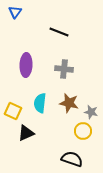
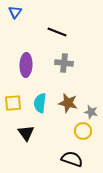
black line: moved 2 px left
gray cross: moved 6 px up
brown star: moved 1 px left
yellow square: moved 8 px up; rotated 30 degrees counterclockwise
black triangle: rotated 42 degrees counterclockwise
